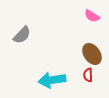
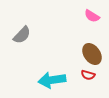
red semicircle: rotated 72 degrees counterclockwise
